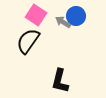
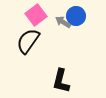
pink square: rotated 20 degrees clockwise
black L-shape: moved 1 px right
